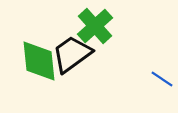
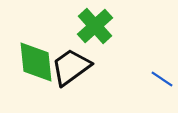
black trapezoid: moved 1 px left, 13 px down
green diamond: moved 3 px left, 1 px down
